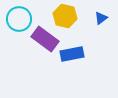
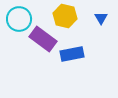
blue triangle: rotated 24 degrees counterclockwise
purple rectangle: moved 2 px left
